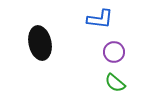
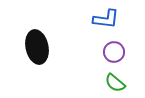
blue L-shape: moved 6 px right
black ellipse: moved 3 px left, 4 px down
